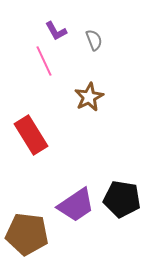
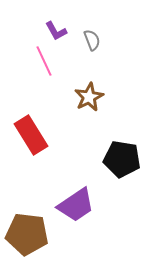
gray semicircle: moved 2 px left
black pentagon: moved 40 px up
